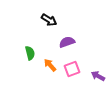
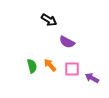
purple semicircle: rotated 133 degrees counterclockwise
green semicircle: moved 2 px right, 13 px down
pink square: rotated 21 degrees clockwise
purple arrow: moved 6 px left, 2 px down
